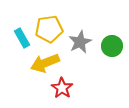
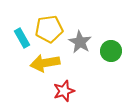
gray star: rotated 15 degrees counterclockwise
green circle: moved 1 px left, 5 px down
yellow arrow: rotated 12 degrees clockwise
red star: moved 2 px right, 3 px down; rotated 20 degrees clockwise
